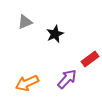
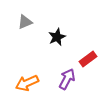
black star: moved 2 px right, 3 px down
red rectangle: moved 2 px left
purple arrow: rotated 15 degrees counterclockwise
